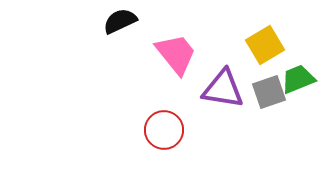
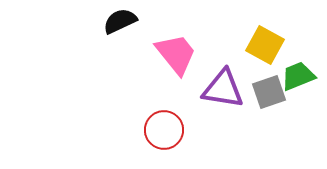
yellow square: rotated 30 degrees counterclockwise
green trapezoid: moved 3 px up
